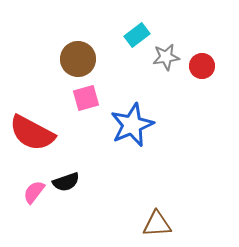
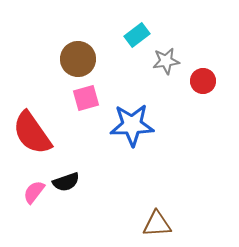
gray star: moved 4 px down
red circle: moved 1 px right, 15 px down
blue star: rotated 21 degrees clockwise
red semicircle: rotated 27 degrees clockwise
